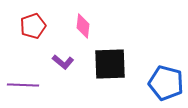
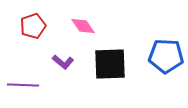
pink diamond: rotated 40 degrees counterclockwise
blue pentagon: moved 27 px up; rotated 12 degrees counterclockwise
